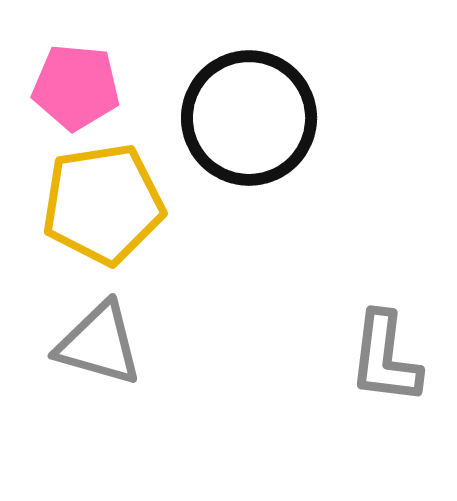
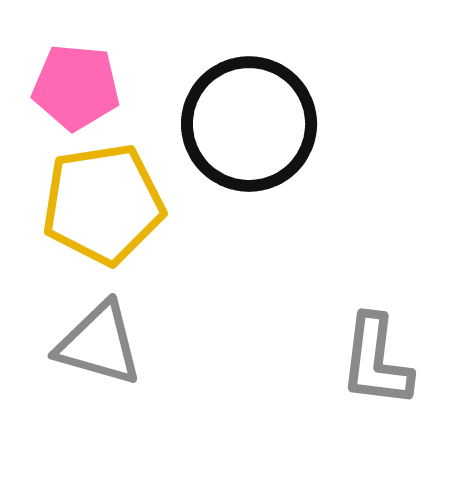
black circle: moved 6 px down
gray L-shape: moved 9 px left, 3 px down
